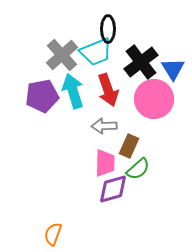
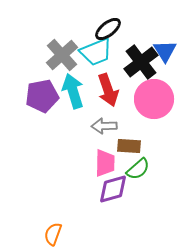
black ellipse: rotated 52 degrees clockwise
blue triangle: moved 8 px left, 18 px up
brown rectangle: rotated 70 degrees clockwise
